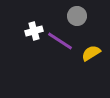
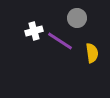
gray circle: moved 2 px down
yellow semicircle: moved 1 px right; rotated 114 degrees clockwise
